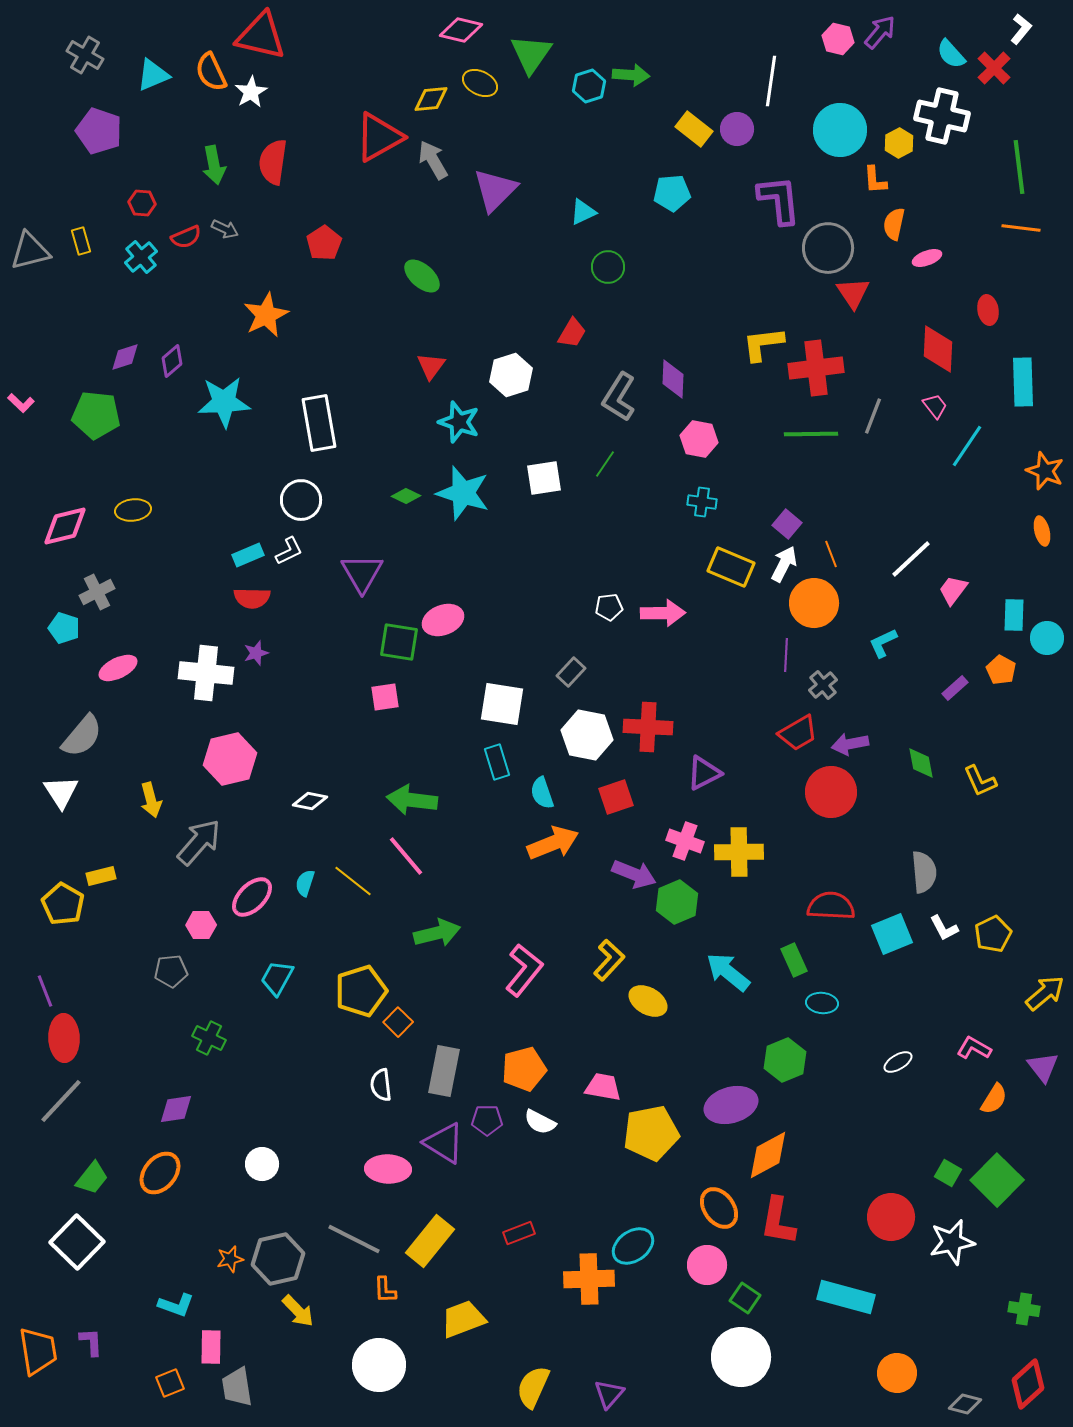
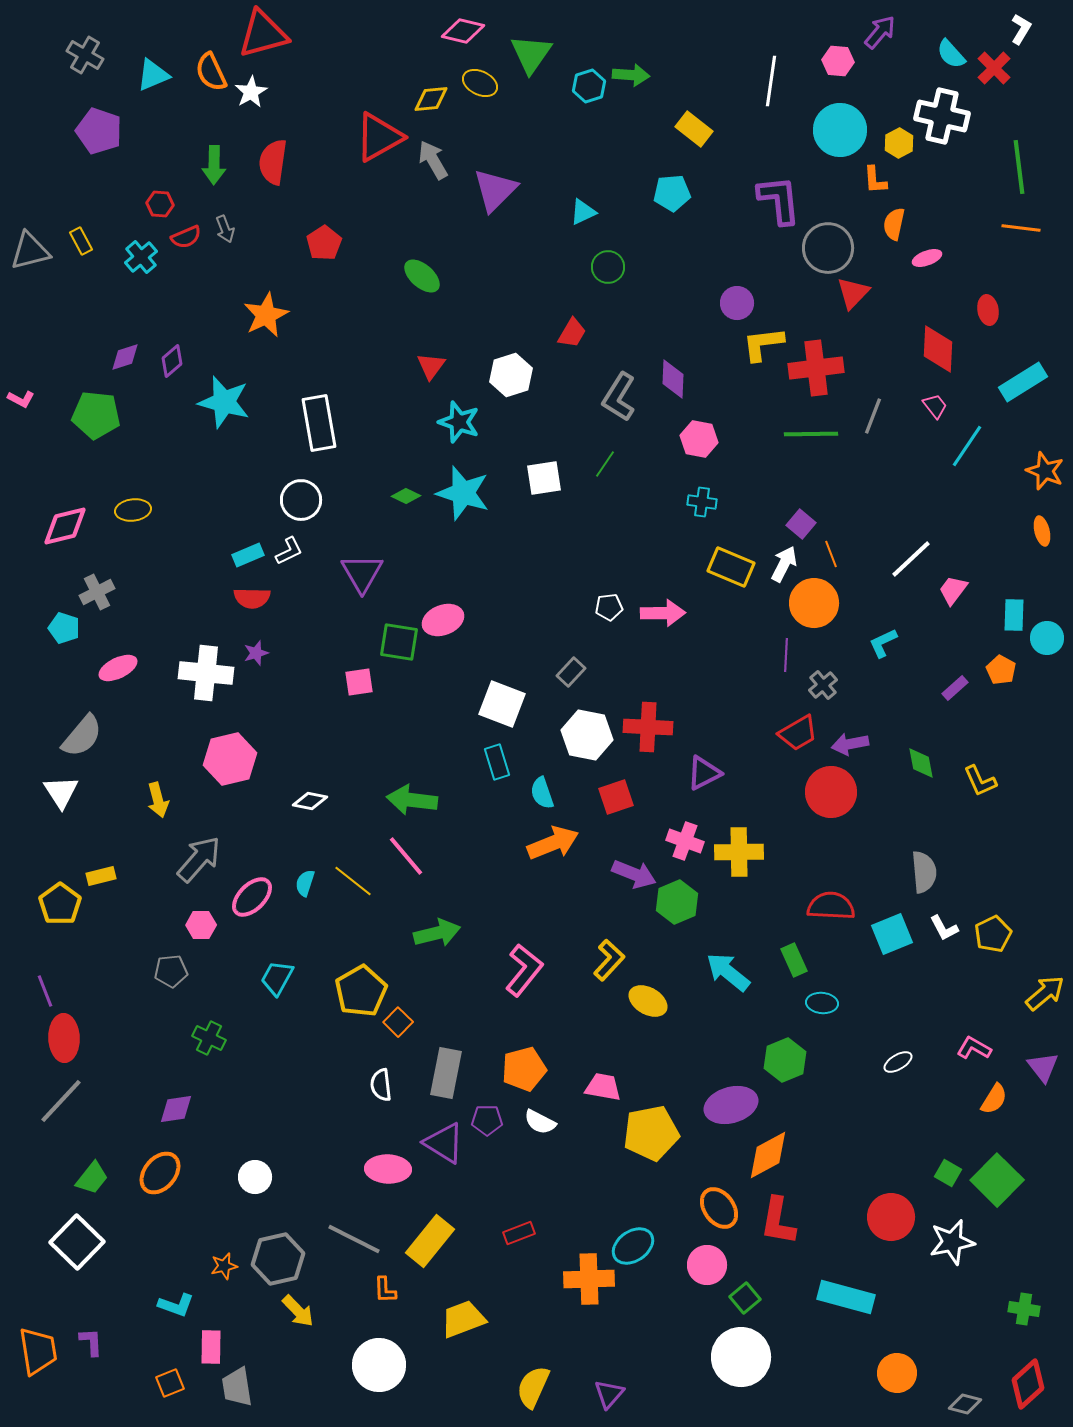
white L-shape at (1021, 29): rotated 8 degrees counterclockwise
pink diamond at (461, 30): moved 2 px right, 1 px down
red triangle at (261, 36): moved 2 px right, 2 px up; rotated 28 degrees counterclockwise
pink hexagon at (838, 39): moved 22 px down; rotated 8 degrees counterclockwise
purple circle at (737, 129): moved 174 px down
green arrow at (214, 165): rotated 12 degrees clockwise
red hexagon at (142, 203): moved 18 px right, 1 px down
gray arrow at (225, 229): rotated 44 degrees clockwise
yellow rectangle at (81, 241): rotated 12 degrees counterclockwise
red triangle at (853, 293): rotated 18 degrees clockwise
cyan rectangle at (1023, 382): rotated 60 degrees clockwise
cyan star at (224, 402): rotated 18 degrees clockwise
pink L-shape at (21, 403): moved 4 px up; rotated 16 degrees counterclockwise
purple square at (787, 524): moved 14 px right
pink square at (385, 697): moved 26 px left, 15 px up
white square at (502, 704): rotated 12 degrees clockwise
yellow arrow at (151, 800): moved 7 px right
gray arrow at (199, 842): moved 17 px down
yellow pentagon at (63, 904): moved 3 px left; rotated 6 degrees clockwise
yellow pentagon at (361, 991): rotated 12 degrees counterclockwise
gray rectangle at (444, 1071): moved 2 px right, 2 px down
white circle at (262, 1164): moved 7 px left, 13 px down
orange star at (230, 1259): moved 6 px left, 7 px down
green square at (745, 1298): rotated 16 degrees clockwise
